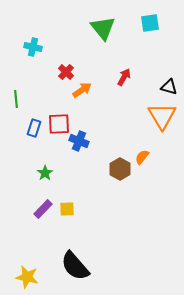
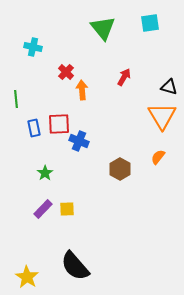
orange arrow: rotated 60 degrees counterclockwise
blue rectangle: rotated 30 degrees counterclockwise
orange semicircle: moved 16 px right
yellow star: rotated 20 degrees clockwise
